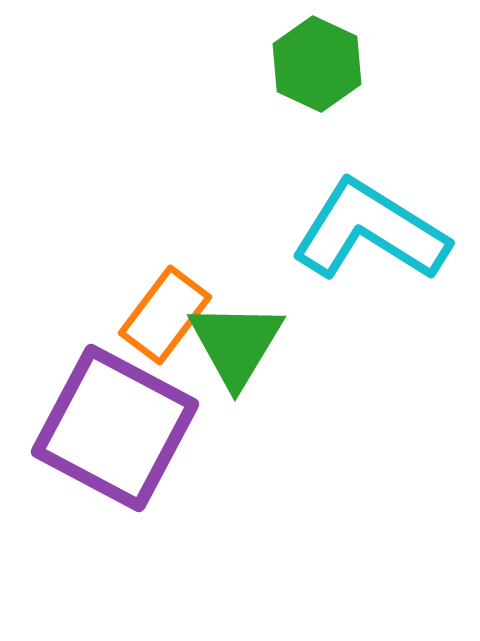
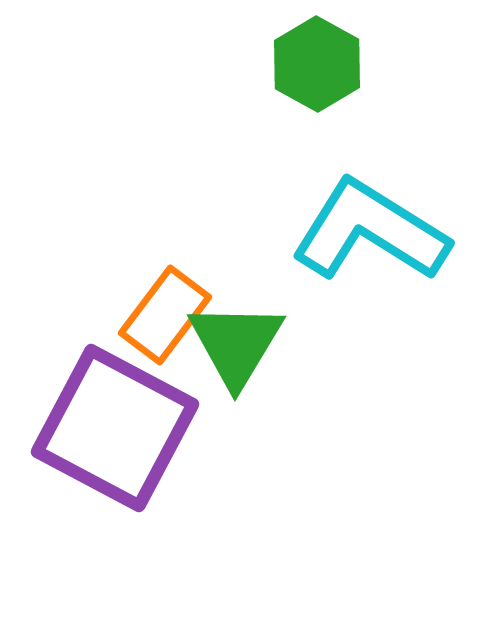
green hexagon: rotated 4 degrees clockwise
